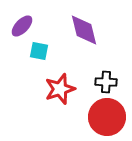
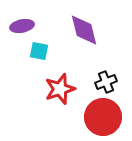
purple ellipse: rotated 35 degrees clockwise
black cross: rotated 25 degrees counterclockwise
red circle: moved 4 px left
